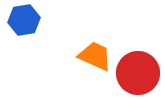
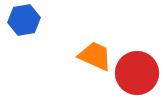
red circle: moved 1 px left
